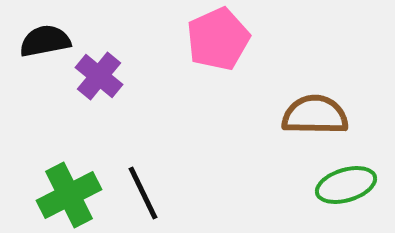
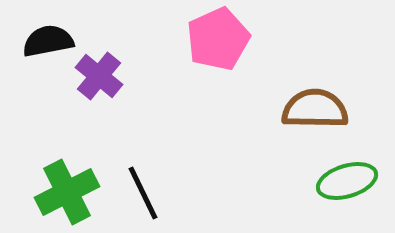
black semicircle: moved 3 px right
brown semicircle: moved 6 px up
green ellipse: moved 1 px right, 4 px up
green cross: moved 2 px left, 3 px up
